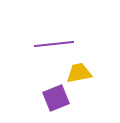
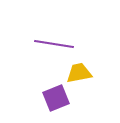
purple line: rotated 15 degrees clockwise
